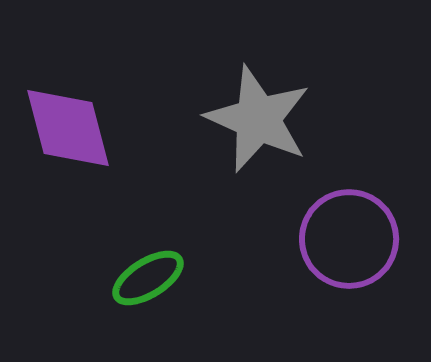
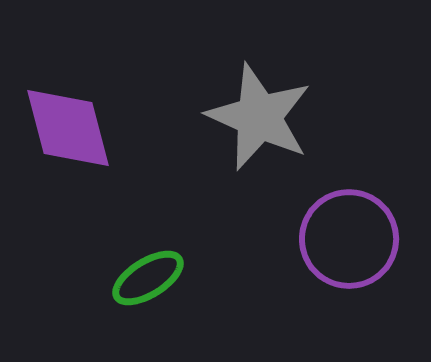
gray star: moved 1 px right, 2 px up
